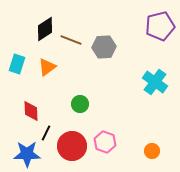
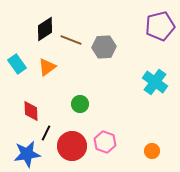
cyan rectangle: rotated 54 degrees counterclockwise
blue star: rotated 8 degrees counterclockwise
